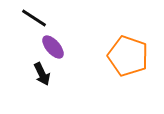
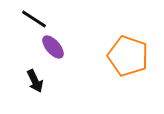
black line: moved 1 px down
black arrow: moved 7 px left, 7 px down
